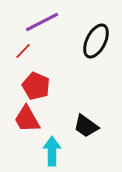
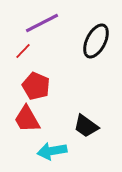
purple line: moved 1 px down
cyan arrow: rotated 100 degrees counterclockwise
